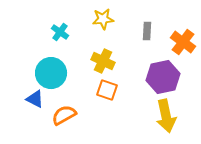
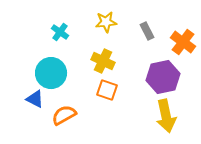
yellow star: moved 3 px right, 3 px down
gray rectangle: rotated 30 degrees counterclockwise
